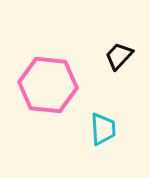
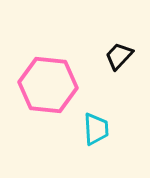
cyan trapezoid: moved 7 px left
